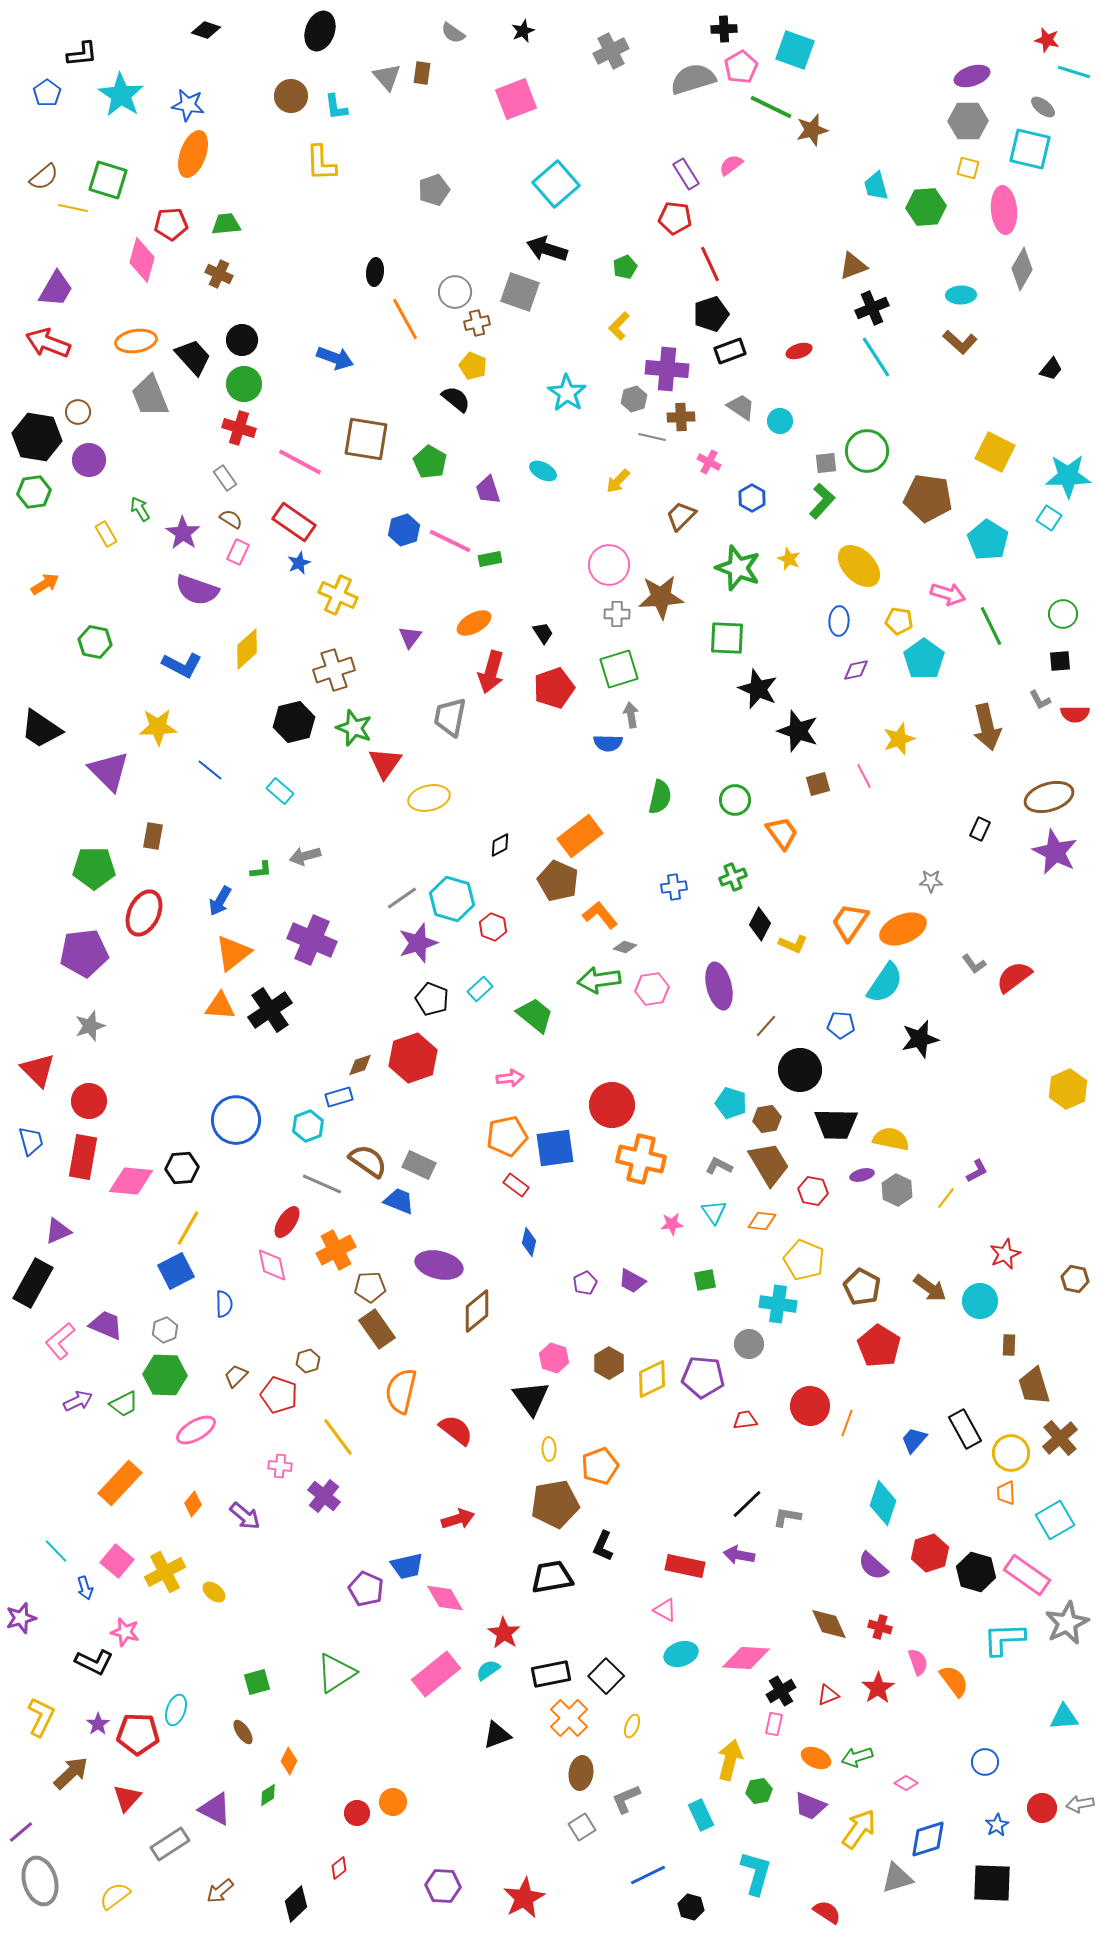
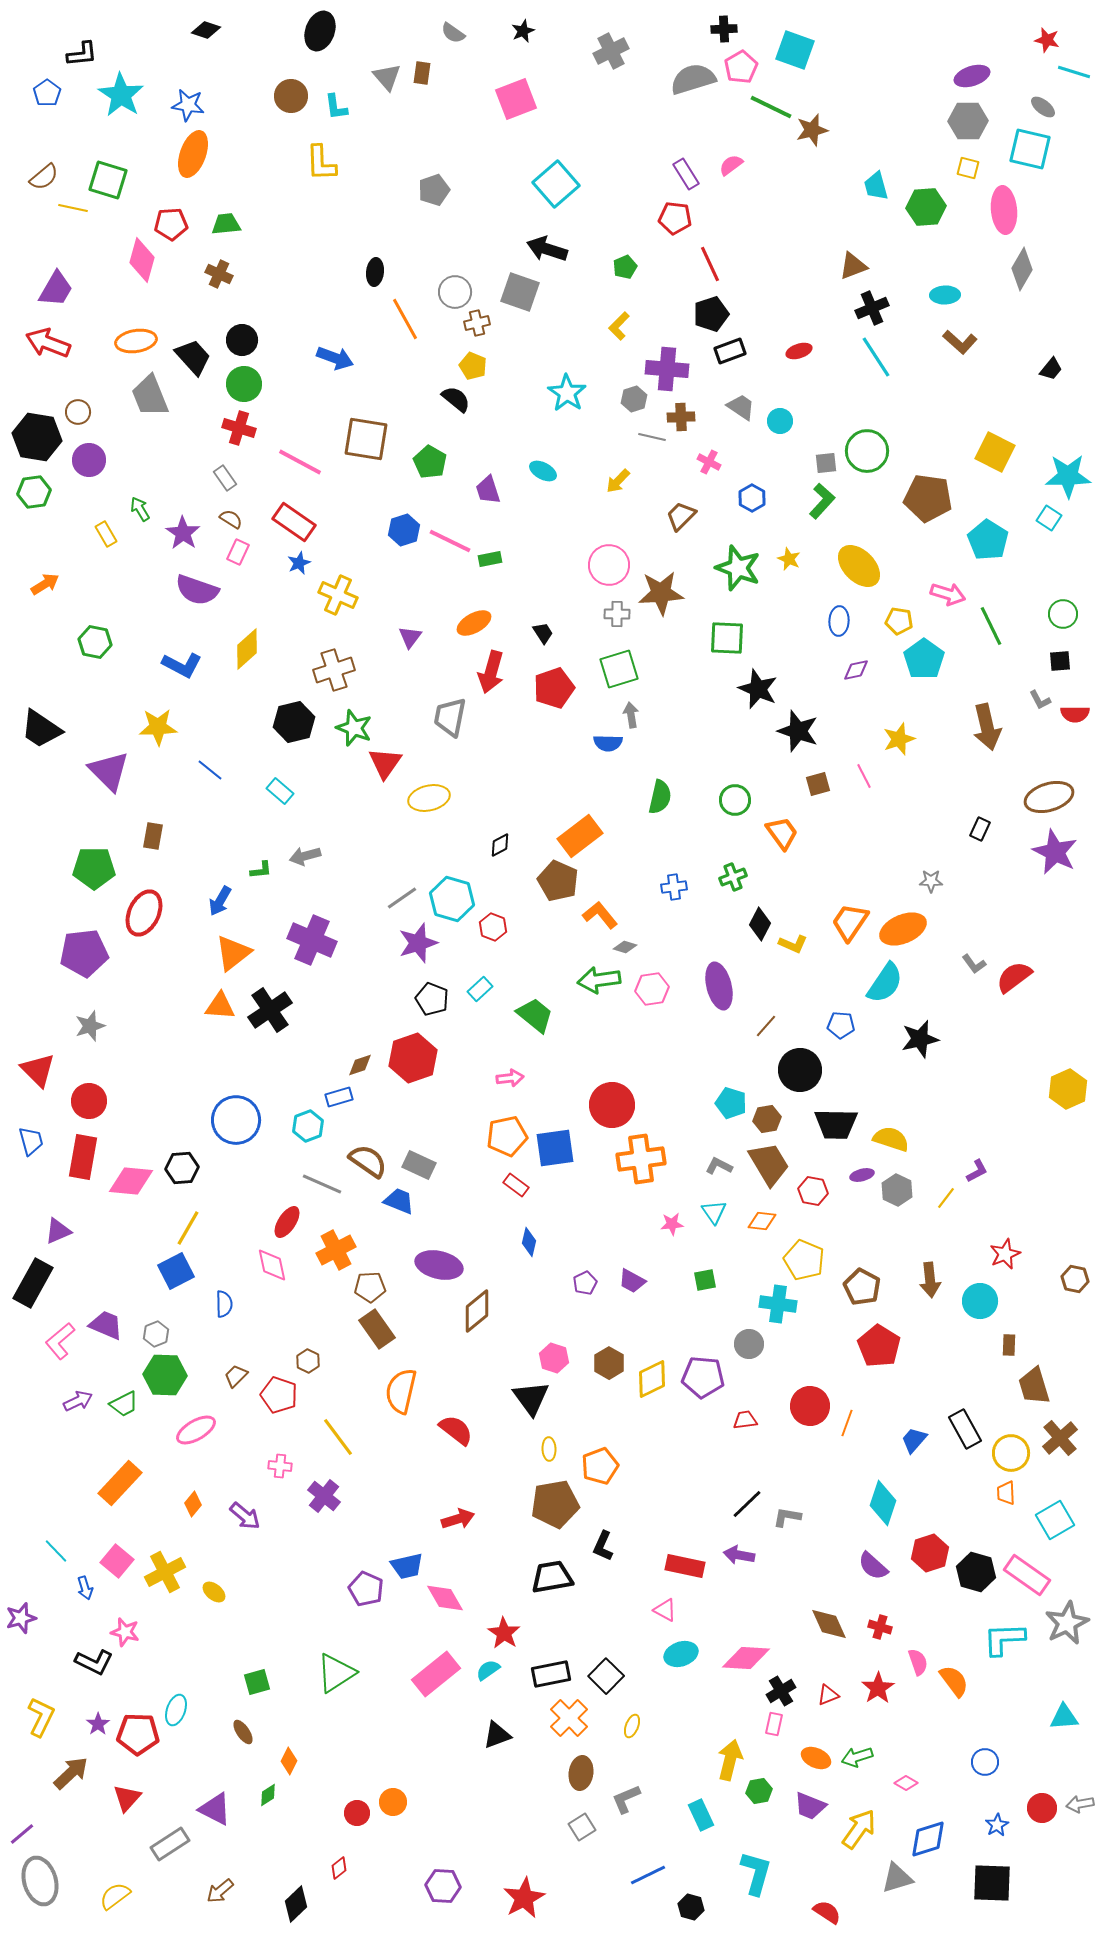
cyan ellipse at (961, 295): moved 16 px left
brown star at (661, 597): moved 4 px up
yellow semicircle at (891, 1139): rotated 6 degrees clockwise
orange cross at (641, 1159): rotated 21 degrees counterclockwise
brown arrow at (930, 1288): moved 8 px up; rotated 48 degrees clockwise
gray hexagon at (165, 1330): moved 9 px left, 4 px down
brown hexagon at (308, 1361): rotated 15 degrees counterclockwise
purple line at (21, 1832): moved 1 px right, 2 px down
